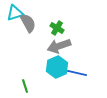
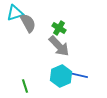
green cross: moved 2 px right
gray arrow: rotated 115 degrees counterclockwise
cyan hexagon: moved 4 px right, 9 px down
blue line: moved 1 px right, 2 px down
